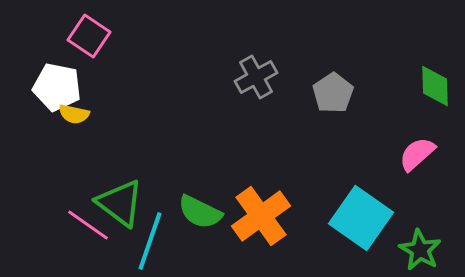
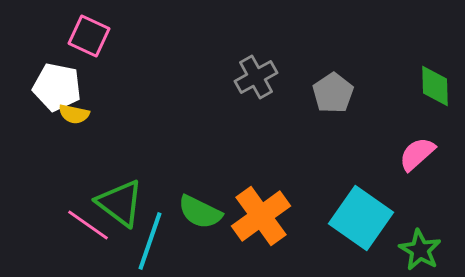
pink square: rotated 9 degrees counterclockwise
